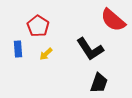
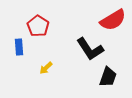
red semicircle: rotated 72 degrees counterclockwise
blue rectangle: moved 1 px right, 2 px up
yellow arrow: moved 14 px down
black trapezoid: moved 9 px right, 6 px up
